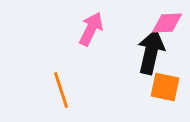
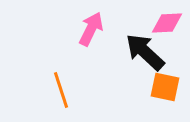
black arrow: moved 6 px left; rotated 60 degrees counterclockwise
